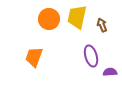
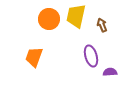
yellow trapezoid: moved 1 px left, 1 px up
